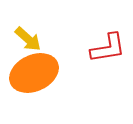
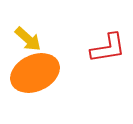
orange ellipse: moved 1 px right
